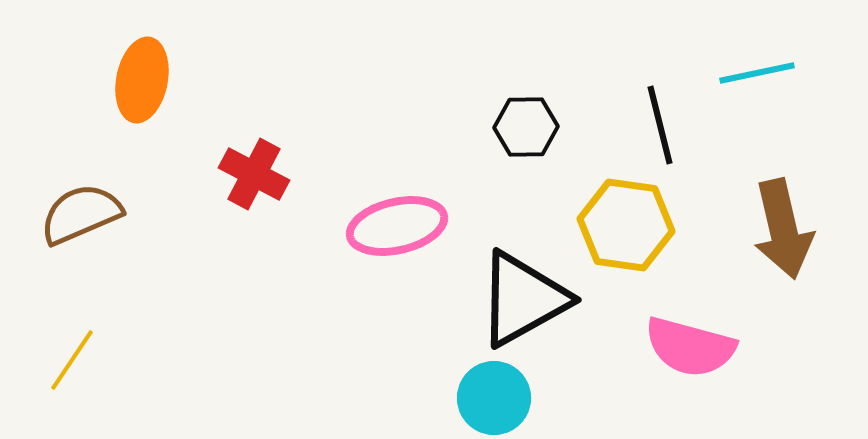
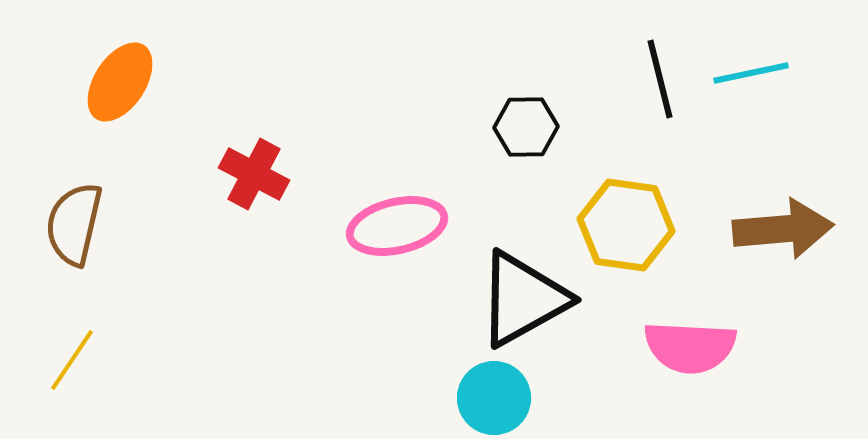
cyan line: moved 6 px left
orange ellipse: moved 22 px left, 2 px down; rotated 22 degrees clockwise
black line: moved 46 px up
brown semicircle: moved 7 px left, 10 px down; rotated 54 degrees counterclockwise
brown arrow: rotated 82 degrees counterclockwise
pink semicircle: rotated 12 degrees counterclockwise
